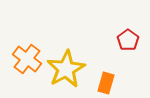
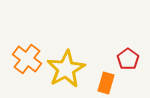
red pentagon: moved 19 px down
